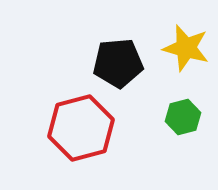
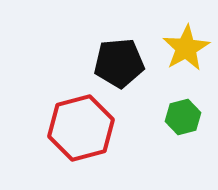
yellow star: rotated 27 degrees clockwise
black pentagon: moved 1 px right
